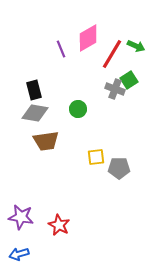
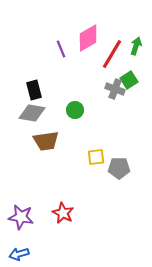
green arrow: rotated 96 degrees counterclockwise
green circle: moved 3 px left, 1 px down
gray diamond: moved 3 px left
red star: moved 4 px right, 12 px up
